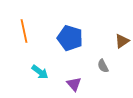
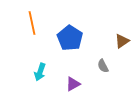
orange line: moved 8 px right, 8 px up
blue pentagon: rotated 15 degrees clockwise
cyan arrow: rotated 72 degrees clockwise
purple triangle: moved 1 px left; rotated 42 degrees clockwise
